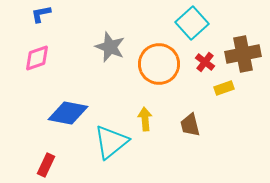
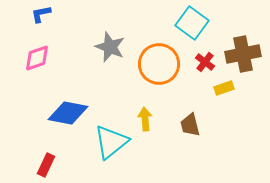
cyan square: rotated 12 degrees counterclockwise
